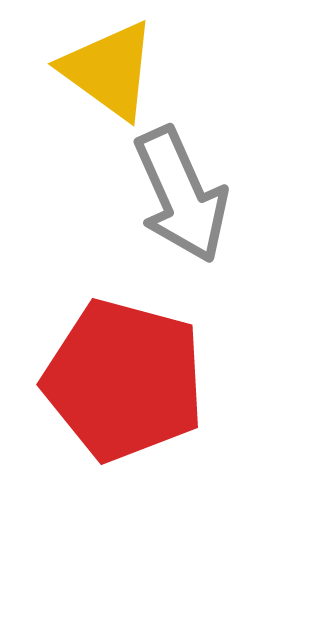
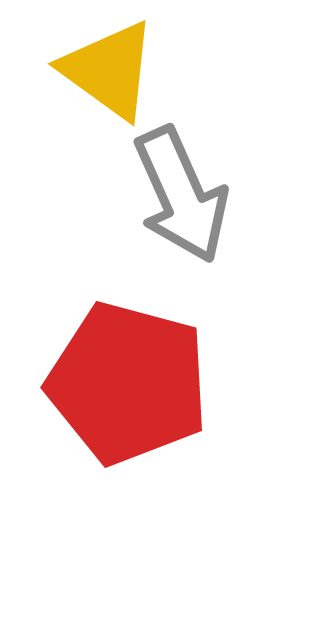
red pentagon: moved 4 px right, 3 px down
